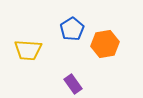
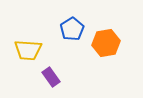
orange hexagon: moved 1 px right, 1 px up
purple rectangle: moved 22 px left, 7 px up
